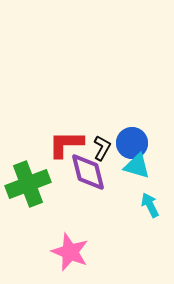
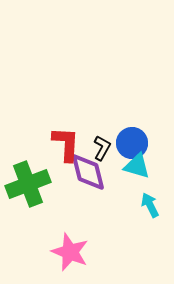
red L-shape: rotated 93 degrees clockwise
